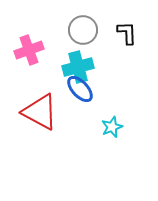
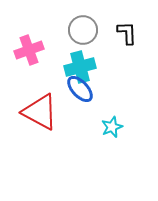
cyan cross: moved 2 px right
